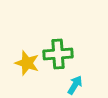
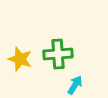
yellow star: moved 7 px left, 4 px up
